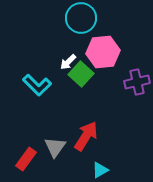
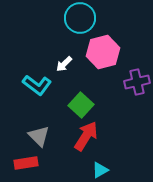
cyan circle: moved 1 px left
pink hexagon: rotated 8 degrees counterclockwise
white arrow: moved 4 px left, 2 px down
green square: moved 31 px down
cyan L-shape: rotated 8 degrees counterclockwise
gray triangle: moved 16 px left, 11 px up; rotated 20 degrees counterclockwise
red rectangle: moved 4 px down; rotated 45 degrees clockwise
